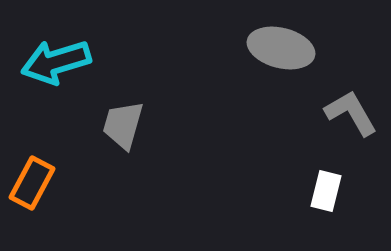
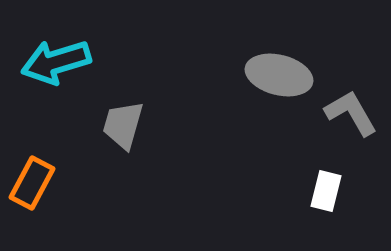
gray ellipse: moved 2 px left, 27 px down
